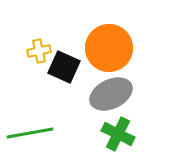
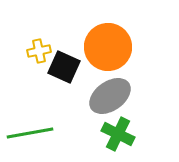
orange circle: moved 1 px left, 1 px up
gray ellipse: moved 1 px left, 2 px down; rotated 9 degrees counterclockwise
